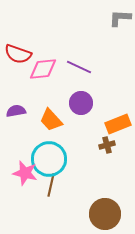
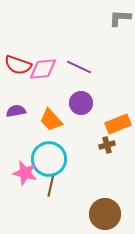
red semicircle: moved 11 px down
